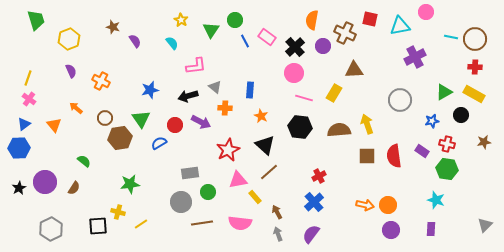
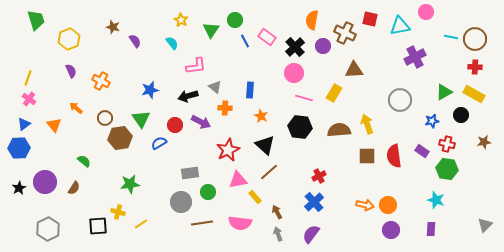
gray hexagon at (51, 229): moved 3 px left
